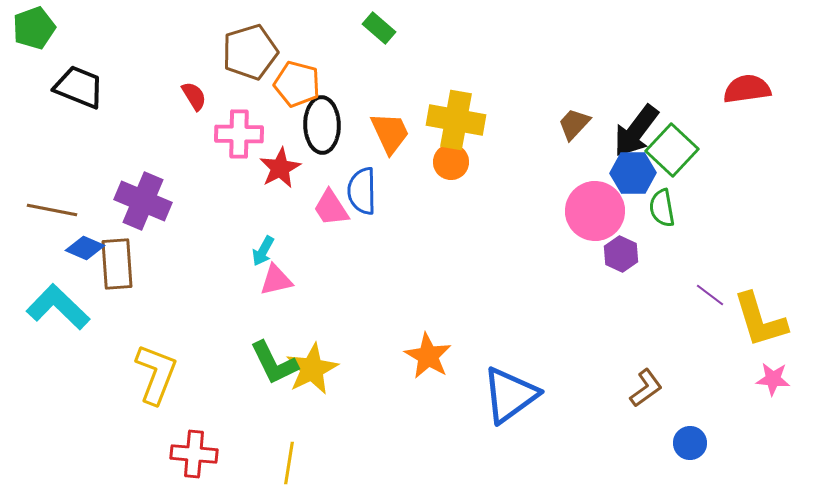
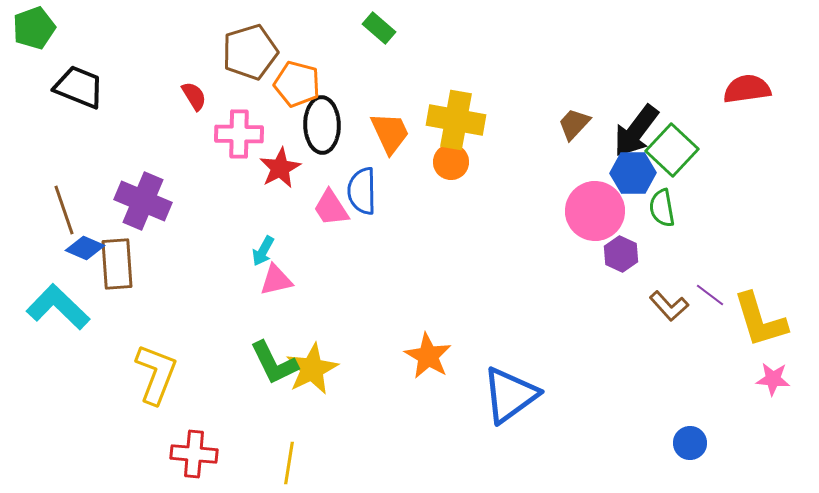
brown line at (52, 210): moved 12 px right; rotated 60 degrees clockwise
brown L-shape at (646, 388): moved 23 px right, 82 px up; rotated 84 degrees clockwise
